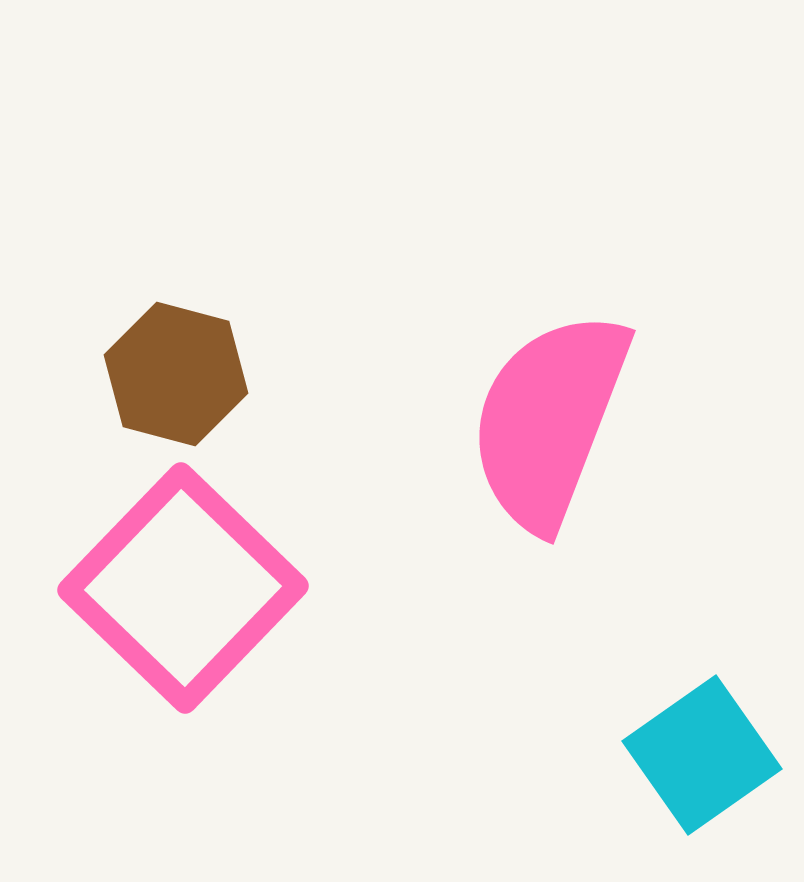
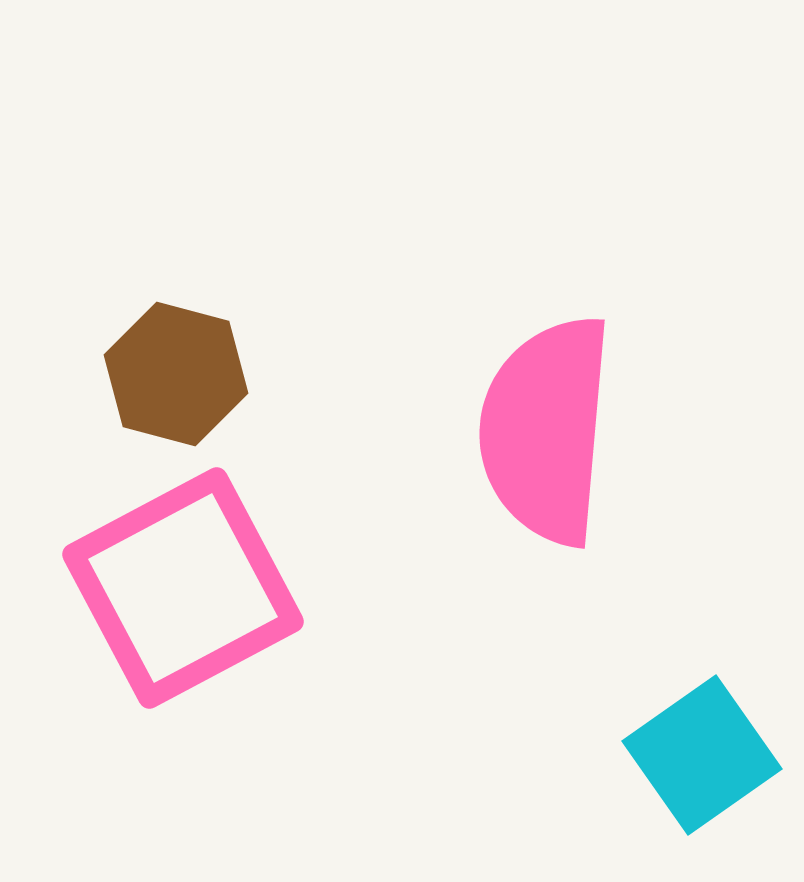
pink semicircle: moved 3 px left, 10 px down; rotated 16 degrees counterclockwise
pink square: rotated 18 degrees clockwise
